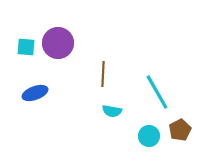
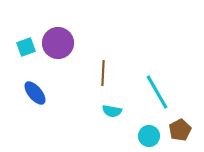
cyan square: rotated 24 degrees counterclockwise
brown line: moved 1 px up
blue ellipse: rotated 70 degrees clockwise
